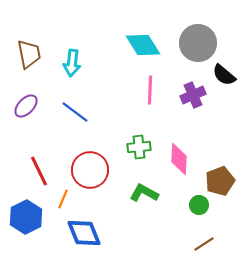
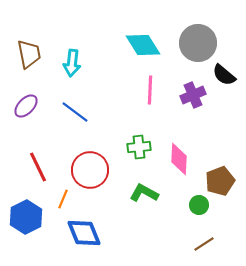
red line: moved 1 px left, 4 px up
